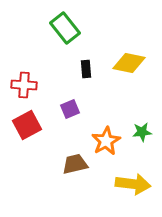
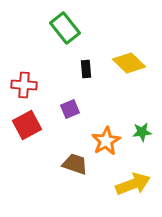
yellow diamond: rotated 32 degrees clockwise
brown trapezoid: rotated 32 degrees clockwise
yellow arrow: rotated 28 degrees counterclockwise
